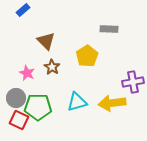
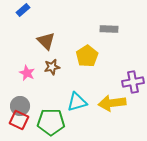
brown star: rotated 28 degrees clockwise
gray circle: moved 4 px right, 8 px down
green pentagon: moved 13 px right, 15 px down
